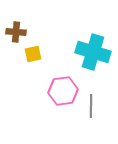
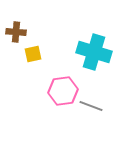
cyan cross: moved 1 px right
gray line: rotated 70 degrees counterclockwise
